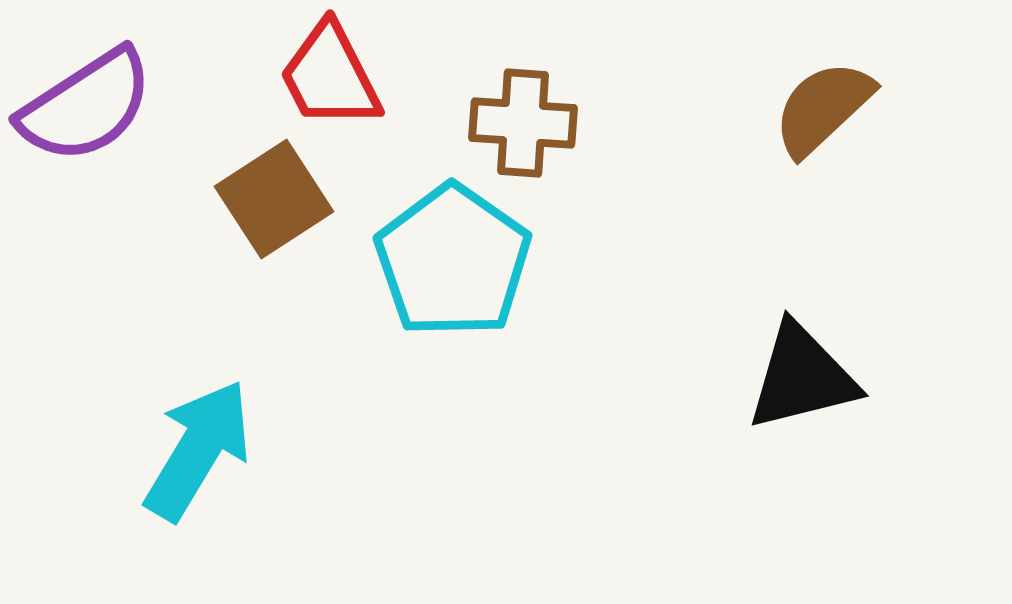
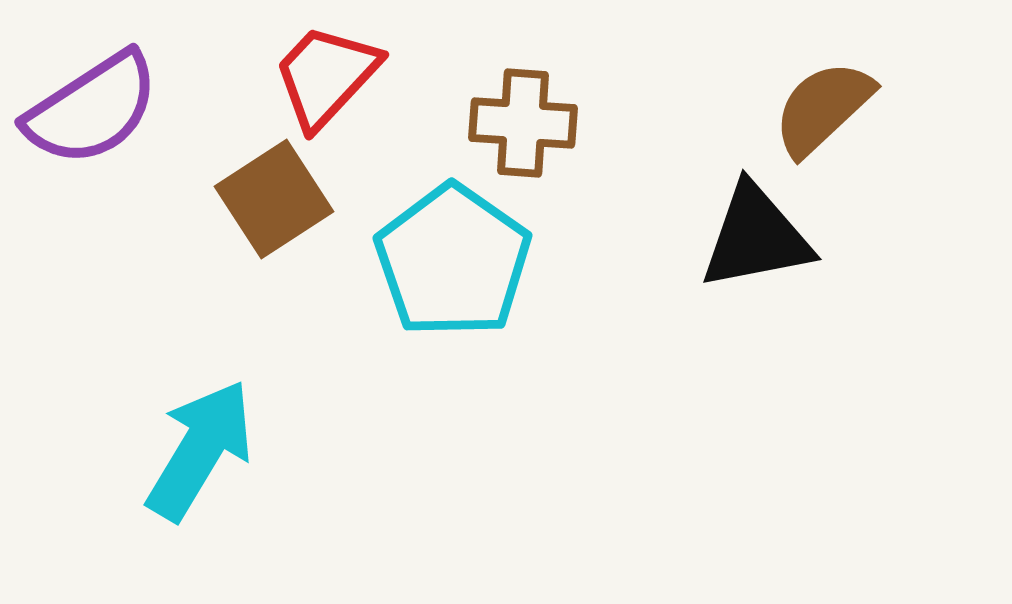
red trapezoid: moved 4 px left; rotated 70 degrees clockwise
purple semicircle: moved 6 px right, 3 px down
black triangle: moved 46 px left, 140 px up; rotated 3 degrees clockwise
cyan arrow: moved 2 px right
